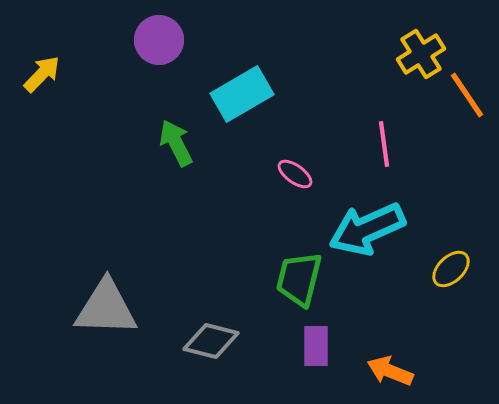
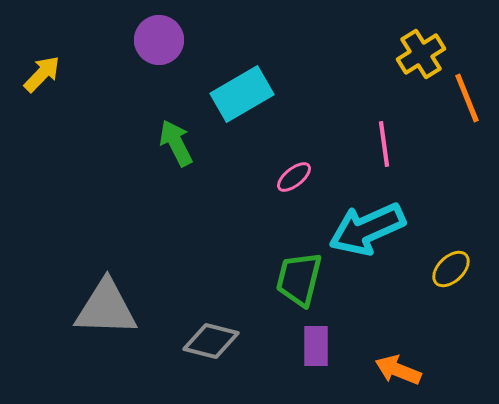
orange line: moved 3 px down; rotated 12 degrees clockwise
pink ellipse: moved 1 px left, 3 px down; rotated 75 degrees counterclockwise
orange arrow: moved 8 px right, 1 px up
